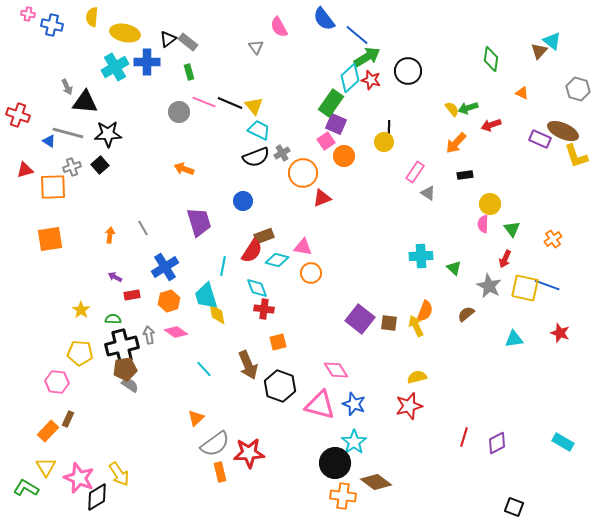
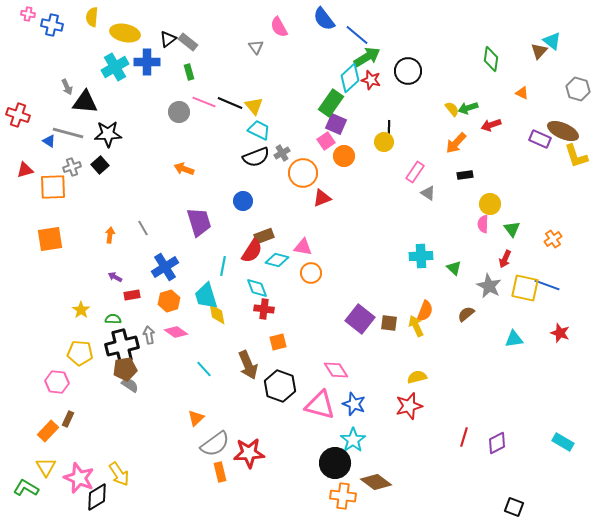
cyan star at (354, 442): moved 1 px left, 2 px up
